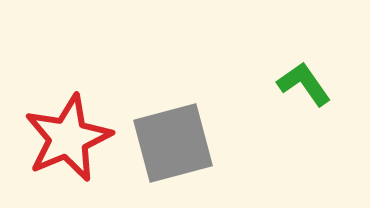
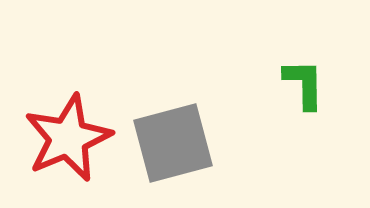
green L-shape: rotated 34 degrees clockwise
